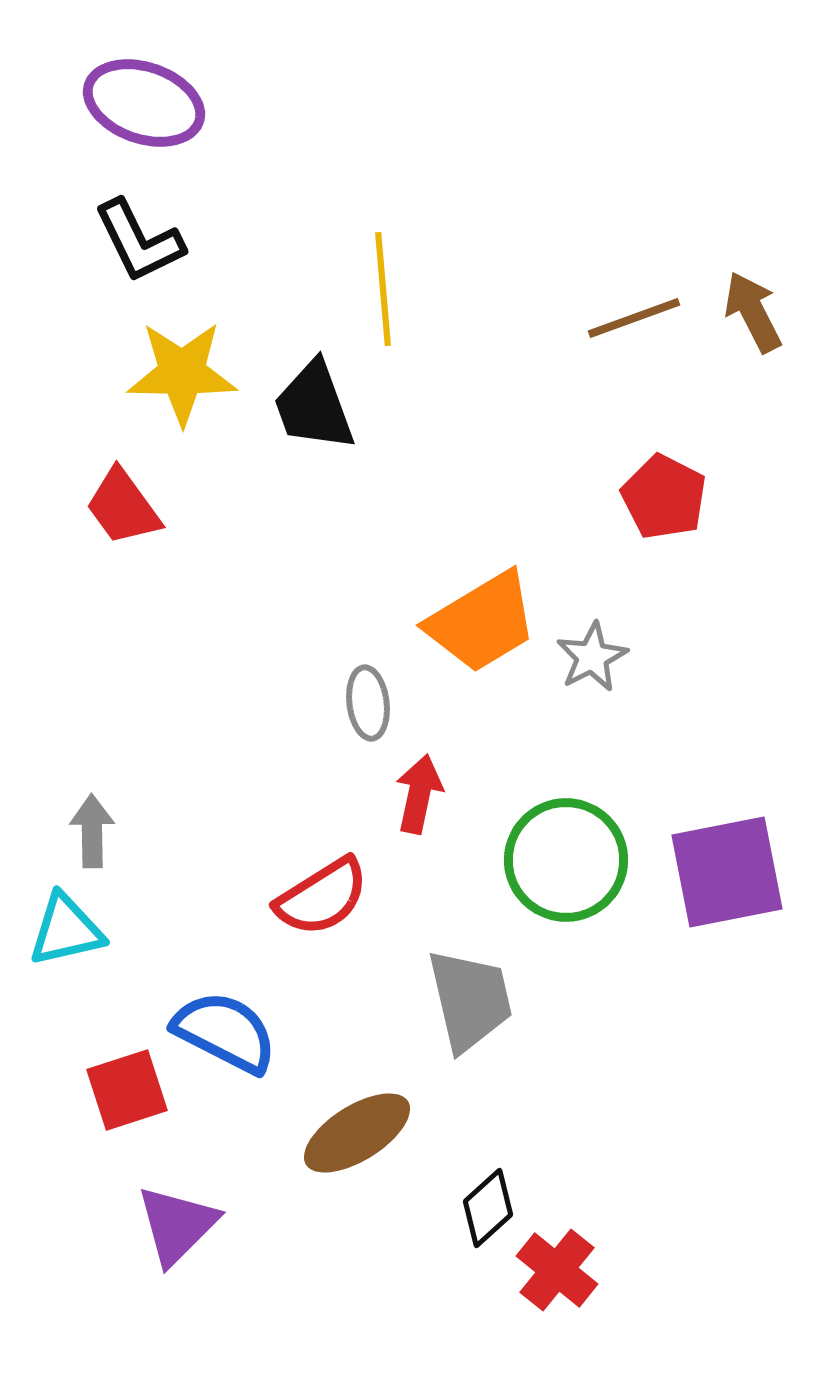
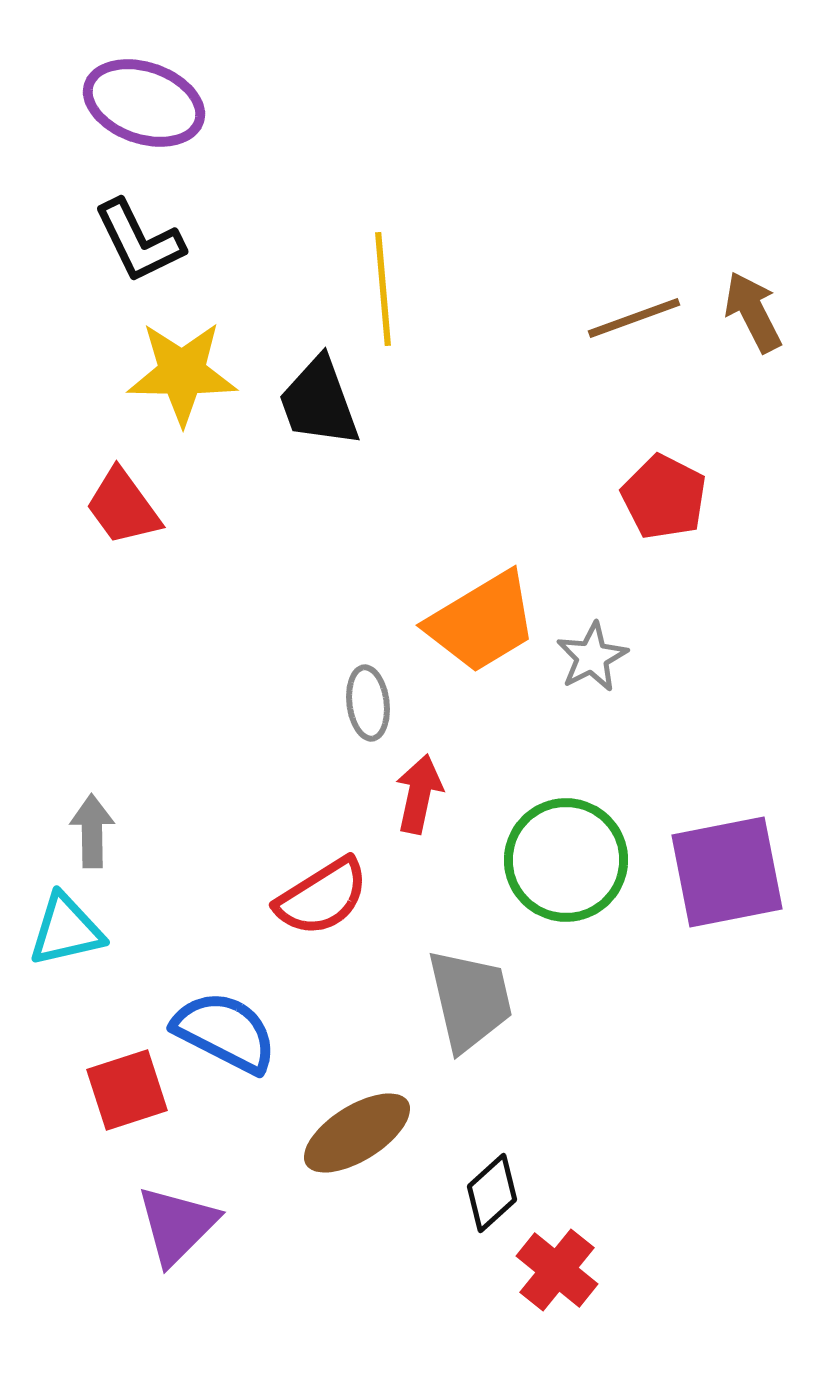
black trapezoid: moved 5 px right, 4 px up
black diamond: moved 4 px right, 15 px up
